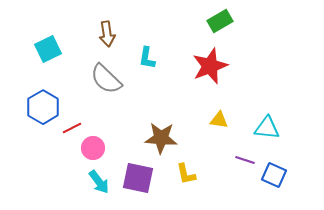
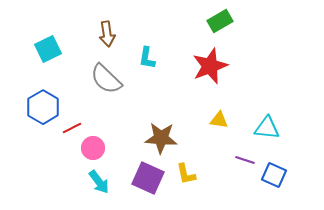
purple square: moved 10 px right; rotated 12 degrees clockwise
